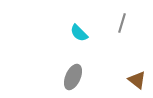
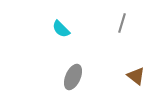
cyan semicircle: moved 18 px left, 4 px up
brown triangle: moved 1 px left, 4 px up
